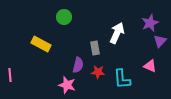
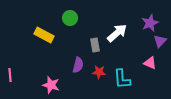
green circle: moved 6 px right, 1 px down
white arrow: rotated 25 degrees clockwise
yellow rectangle: moved 3 px right, 9 px up
gray rectangle: moved 3 px up
pink triangle: moved 3 px up
red star: moved 1 px right
pink star: moved 16 px left
